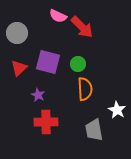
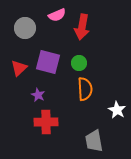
pink semicircle: moved 1 px left, 1 px up; rotated 48 degrees counterclockwise
red arrow: rotated 55 degrees clockwise
gray circle: moved 8 px right, 5 px up
green circle: moved 1 px right, 1 px up
gray trapezoid: moved 11 px down
